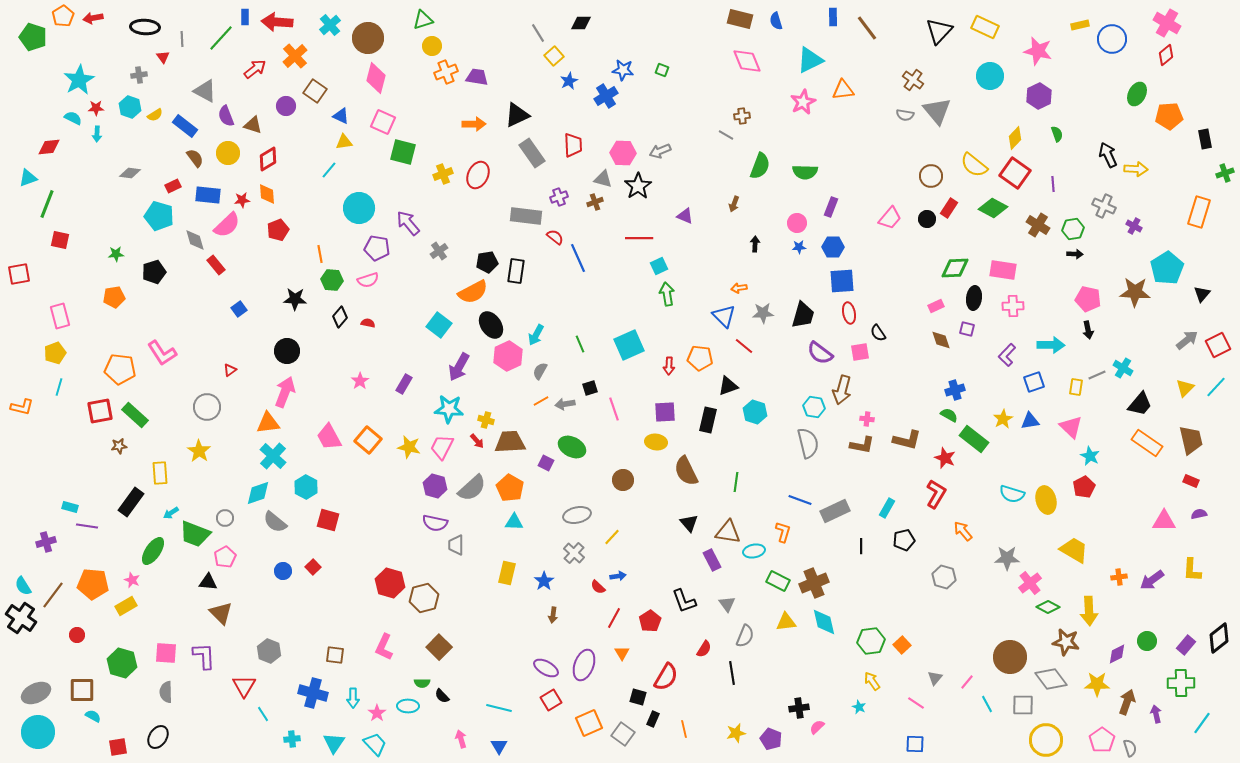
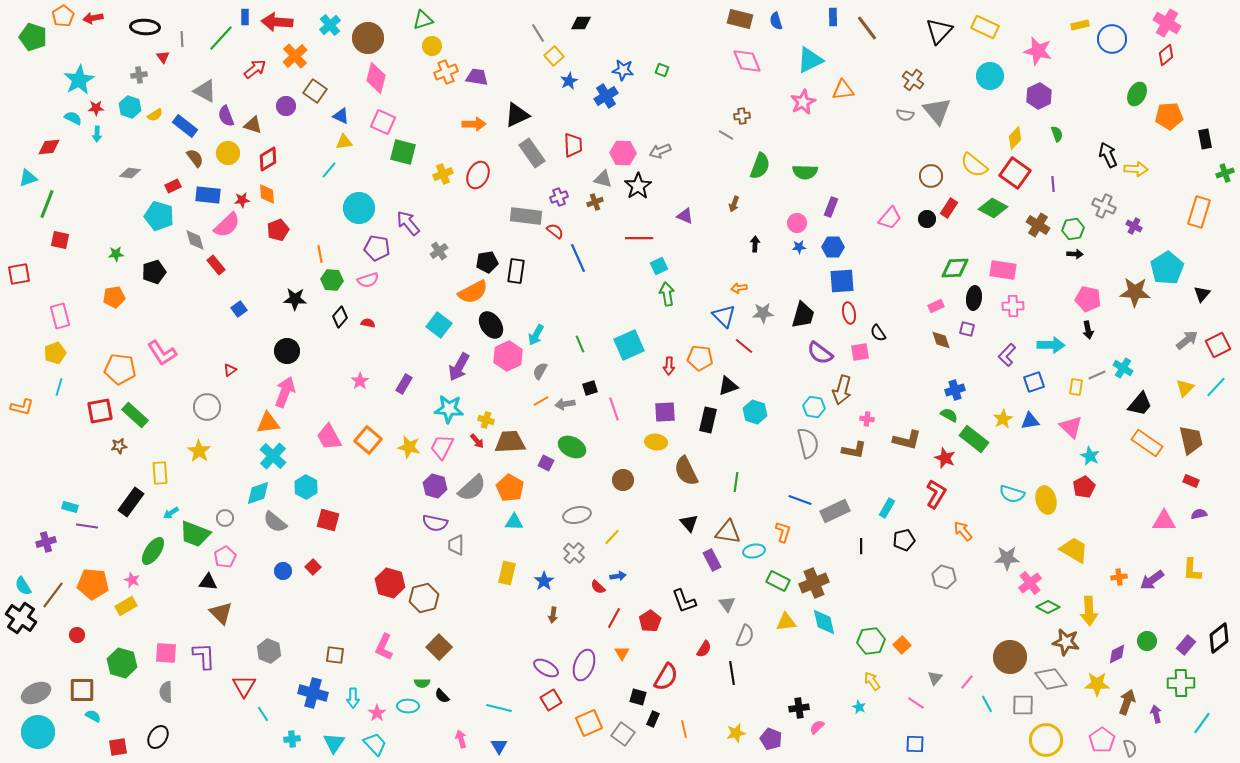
red semicircle at (555, 237): moved 6 px up
brown L-shape at (862, 445): moved 8 px left, 5 px down
